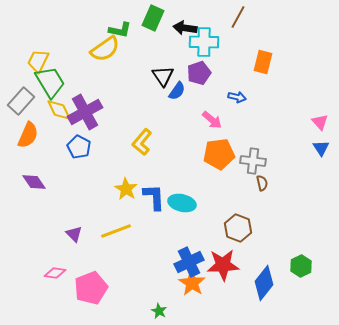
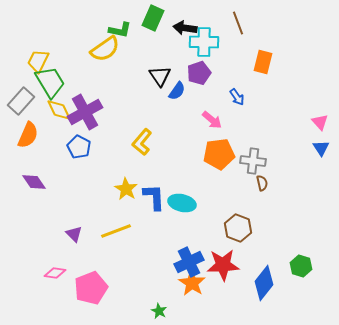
brown line: moved 6 px down; rotated 50 degrees counterclockwise
black triangle: moved 3 px left
blue arrow: rotated 42 degrees clockwise
green hexagon: rotated 15 degrees counterclockwise
